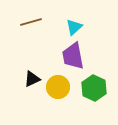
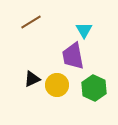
brown line: rotated 15 degrees counterclockwise
cyan triangle: moved 10 px right, 3 px down; rotated 18 degrees counterclockwise
yellow circle: moved 1 px left, 2 px up
